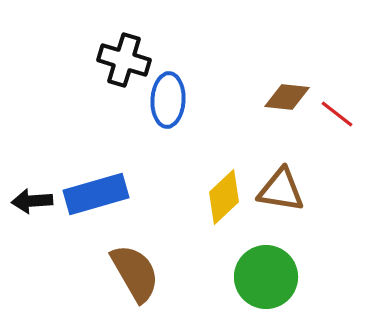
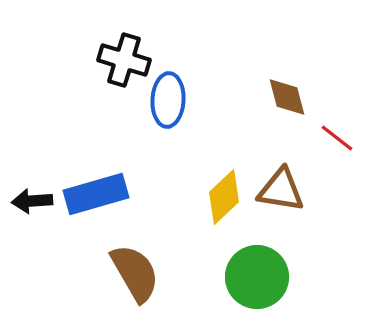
brown diamond: rotated 69 degrees clockwise
red line: moved 24 px down
green circle: moved 9 px left
